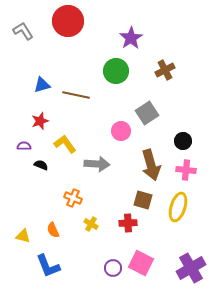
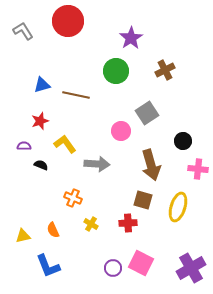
pink cross: moved 12 px right, 1 px up
yellow triangle: rotated 28 degrees counterclockwise
